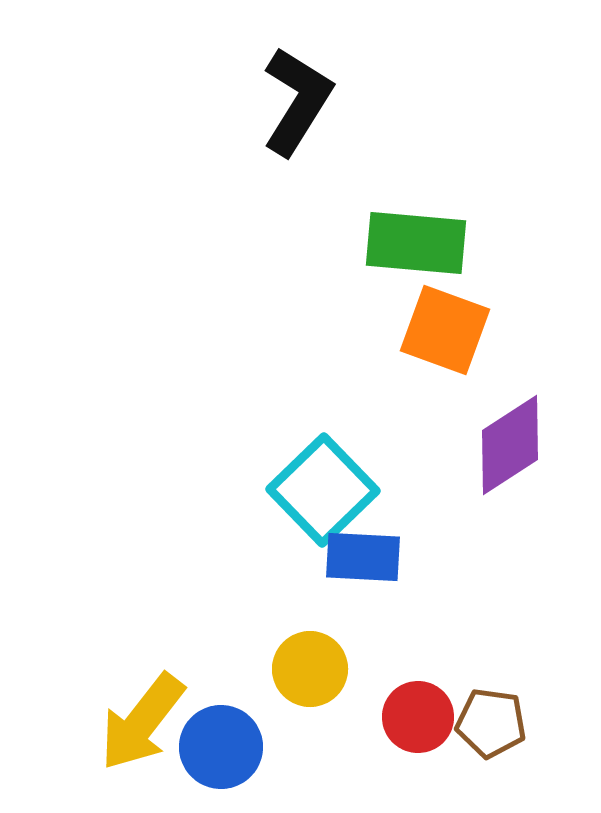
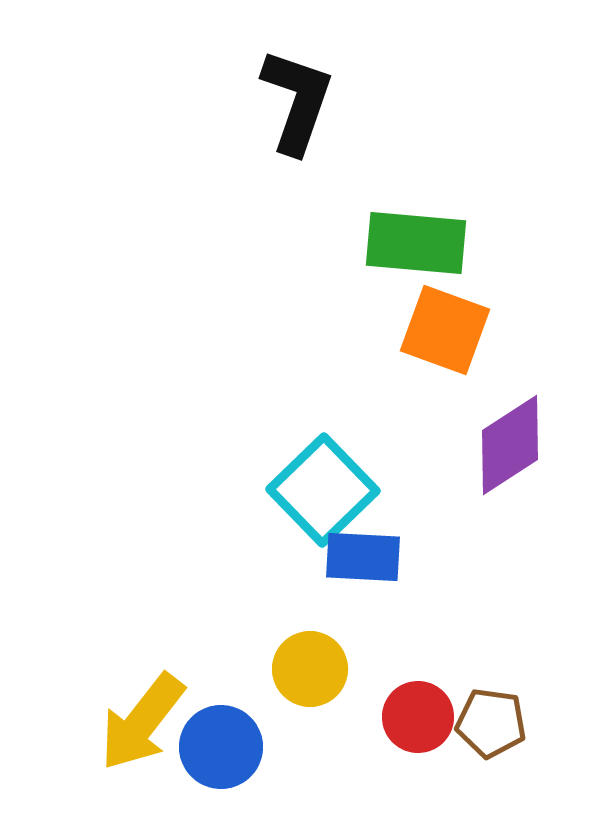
black L-shape: rotated 13 degrees counterclockwise
